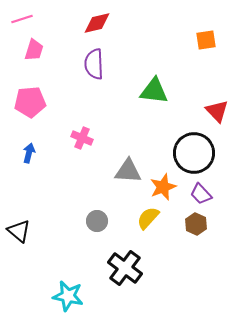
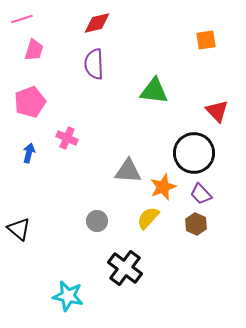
pink pentagon: rotated 16 degrees counterclockwise
pink cross: moved 15 px left
black triangle: moved 2 px up
